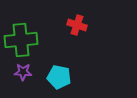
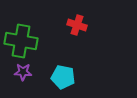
green cross: moved 1 px down; rotated 16 degrees clockwise
cyan pentagon: moved 4 px right
